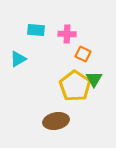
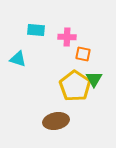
pink cross: moved 3 px down
orange square: rotated 14 degrees counterclockwise
cyan triangle: rotated 48 degrees clockwise
